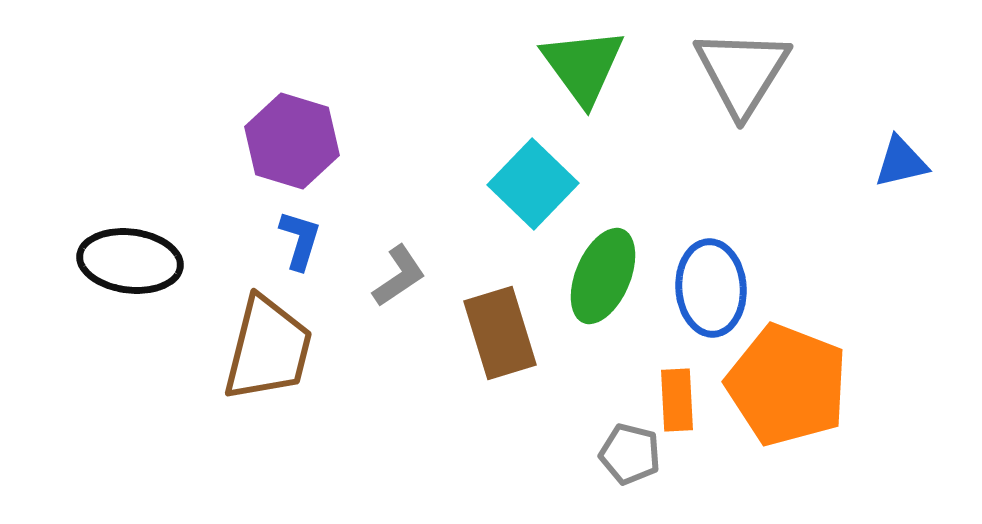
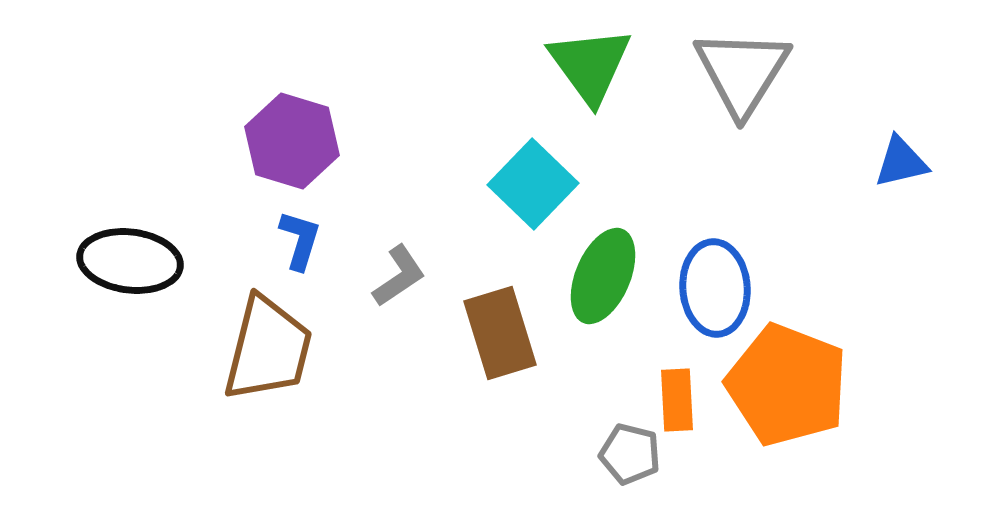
green triangle: moved 7 px right, 1 px up
blue ellipse: moved 4 px right
